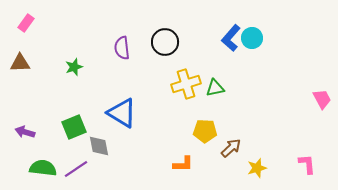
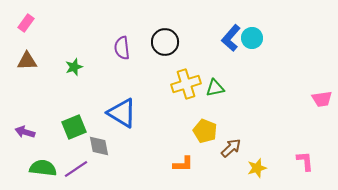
brown triangle: moved 7 px right, 2 px up
pink trapezoid: rotated 110 degrees clockwise
yellow pentagon: rotated 20 degrees clockwise
pink L-shape: moved 2 px left, 3 px up
